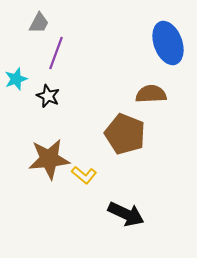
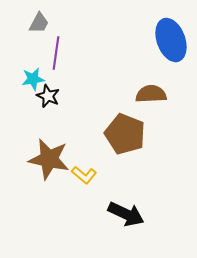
blue ellipse: moved 3 px right, 3 px up
purple line: rotated 12 degrees counterclockwise
cyan star: moved 17 px right; rotated 10 degrees clockwise
brown star: rotated 18 degrees clockwise
